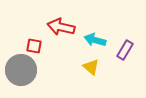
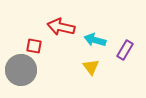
yellow triangle: rotated 12 degrees clockwise
